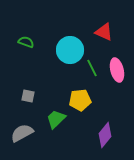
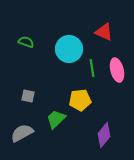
cyan circle: moved 1 px left, 1 px up
green line: rotated 18 degrees clockwise
purple diamond: moved 1 px left
